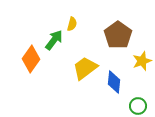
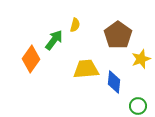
yellow semicircle: moved 3 px right, 1 px down
yellow star: moved 1 px left, 2 px up
yellow trapezoid: moved 1 px right, 1 px down; rotated 32 degrees clockwise
